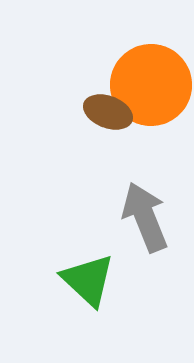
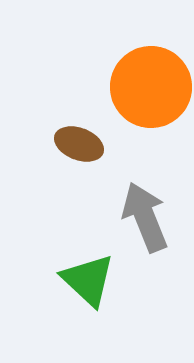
orange circle: moved 2 px down
brown ellipse: moved 29 px left, 32 px down
